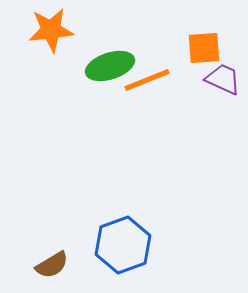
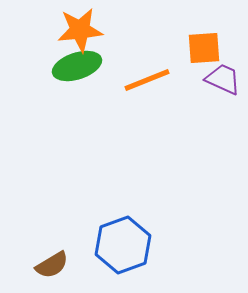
orange star: moved 29 px right
green ellipse: moved 33 px left
